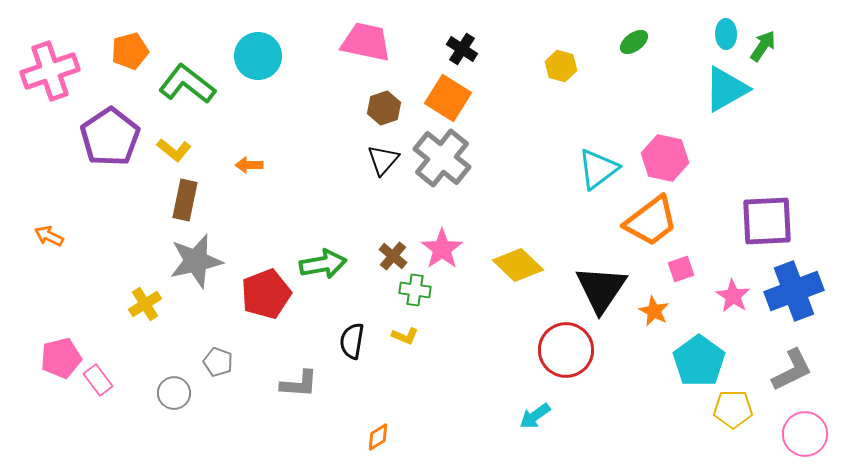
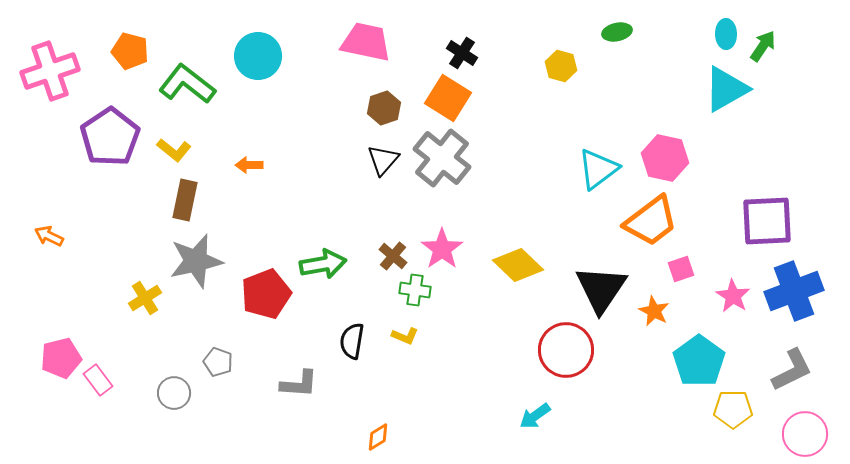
green ellipse at (634, 42): moved 17 px left, 10 px up; rotated 24 degrees clockwise
black cross at (462, 49): moved 4 px down
orange pentagon at (130, 51): rotated 30 degrees clockwise
yellow cross at (145, 304): moved 6 px up
